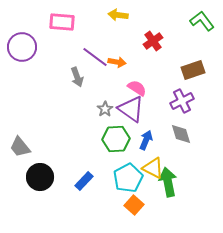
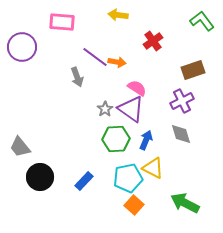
cyan pentagon: rotated 16 degrees clockwise
green arrow: moved 17 px right, 21 px down; rotated 52 degrees counterclockwise
